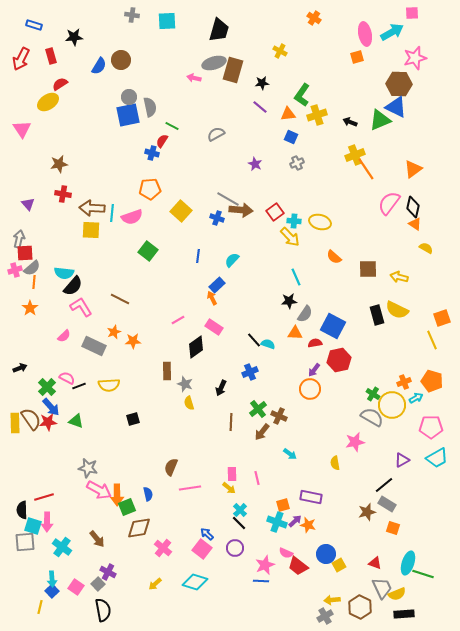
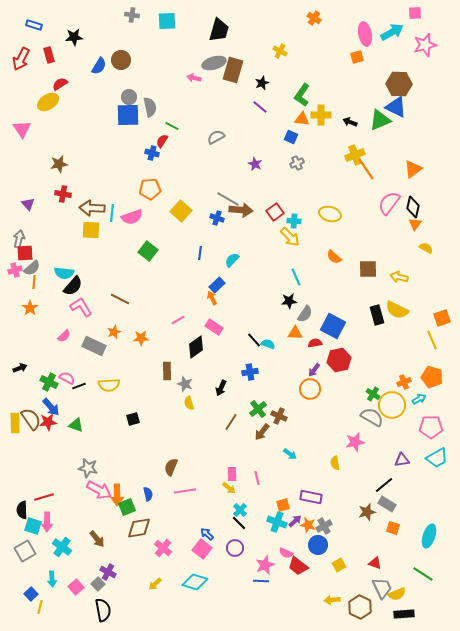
pink square at (412, 13): moved 3 px right
red rectangle at (51, 56): moved 2 px left, 1 px up
pink star at (415, 58): moved 10 px right, 13 px up
black star at (262, 83): rotated 16 degrees counterclockwise
orange triangle at (288, 114): moved 14 px right, 5 px down; rotated 14 degrees clockwise
blue square at (128, 115): rotated 10 degrees clockwise
yellow cross at (317, 115): moved 4 px right; rotated 18 degrees clockwise
gray semicircle at (216, 134): moved 3 px down
yellow ellipse at (320, 222): moved 10 px right, 8 px up
orange triangle at (415, 224): rotated 32 degrees clockwise
blue line at (198, 256): moved 2 px right, 3 px up
orange star at (133, 341): moved 8 px right, 3 px up
blue cross at (250, 372): rotated 14 degrees clockwise
orange pentagon at (432, 381): moved 4 px up
green cross at (47, 387): moved 2 px right, 5 px up; rotated 18 degrees counterclockwise
cyan arrow at (416, 398): moved 3 px right, 1 px down
green triangle at (76, 421): moved 4 px down
brown line at (231, 422): rotated 30 degrees clockwise
purple triangle at (402, 460): rotated 21 degrees clockwise
pink line at (190, 488): moved 5 px left, 3 px down
gray square at (25, 542): moved 9 px down; rotated 25 degrees counterclockwise
blue circle at (326, 554): moved 8 px left, 9 px up
cyan ellipse at (408, 563): moved 21 px right, 27 px up
green line at (423, 574): rotated 15 degrees clockwise
pink square at (76, 587): rotated 14 degrees clockwise
blue square at (52, 591): moved 21 px left, 3 px down
gray cross at (325, 616): moved 1 px left, 90 px up
